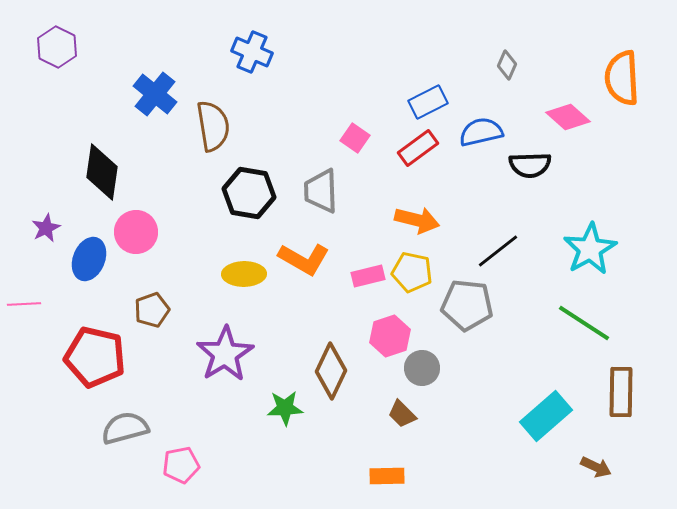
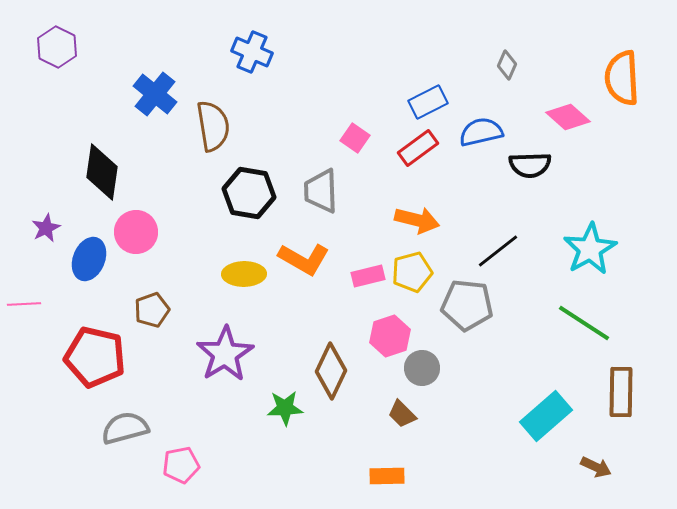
yellow pentagon at (412, 272): rotated 27 degrees counterclockwise
